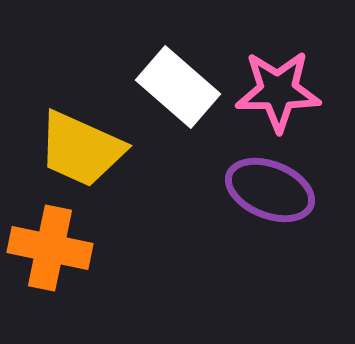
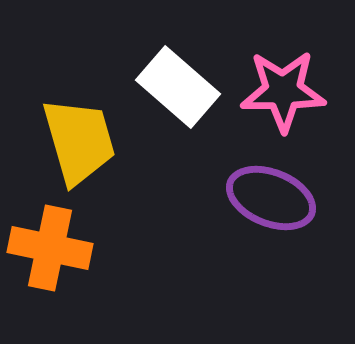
pink star: moved 5 px right
yellow trapezoid: moved 2 px left, 8 px up; rotated 130 degrees counterclockwise
purple ellipse: moved 1 px right, 8 px down
